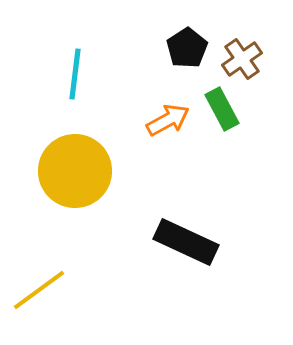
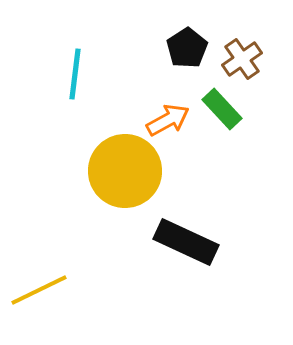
green rectangle: rotated 15 degrees counterclockwise
yellow circle: moved 50 px right
yellow line: rotated 10 degrees clockwise
